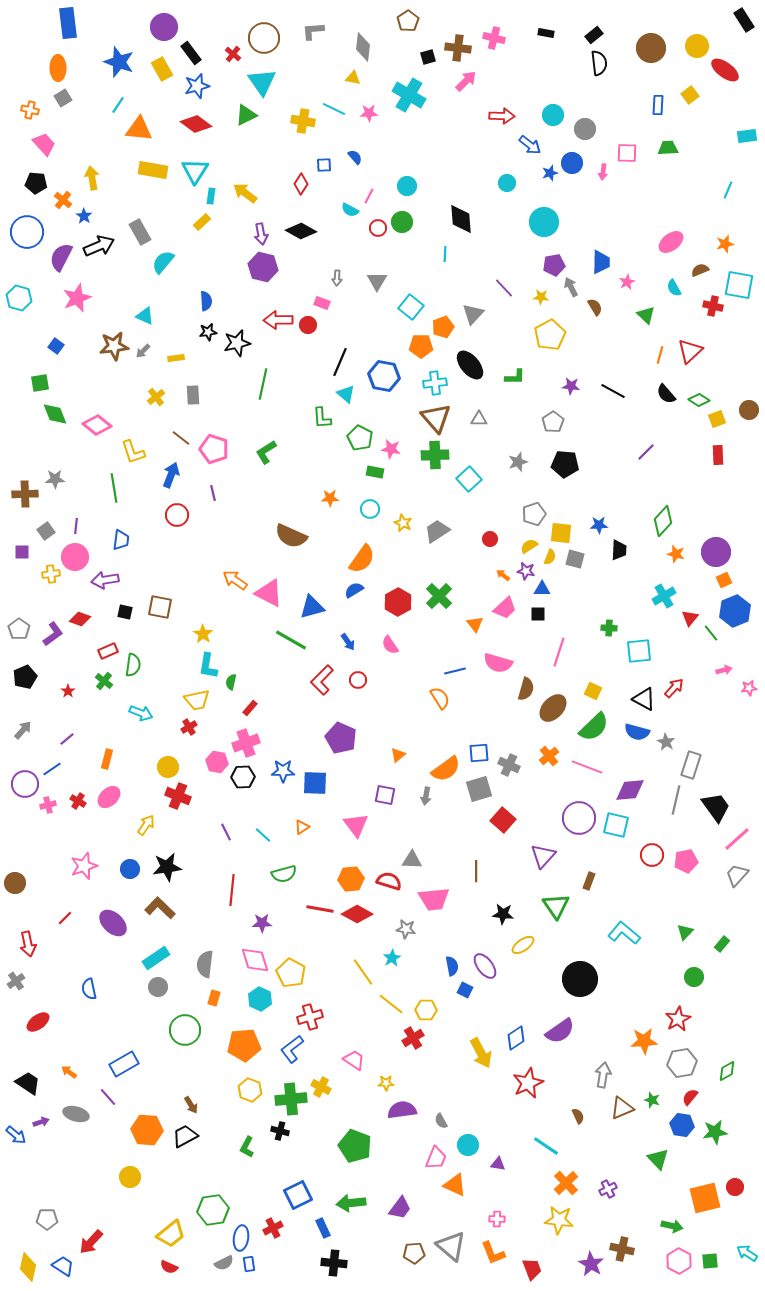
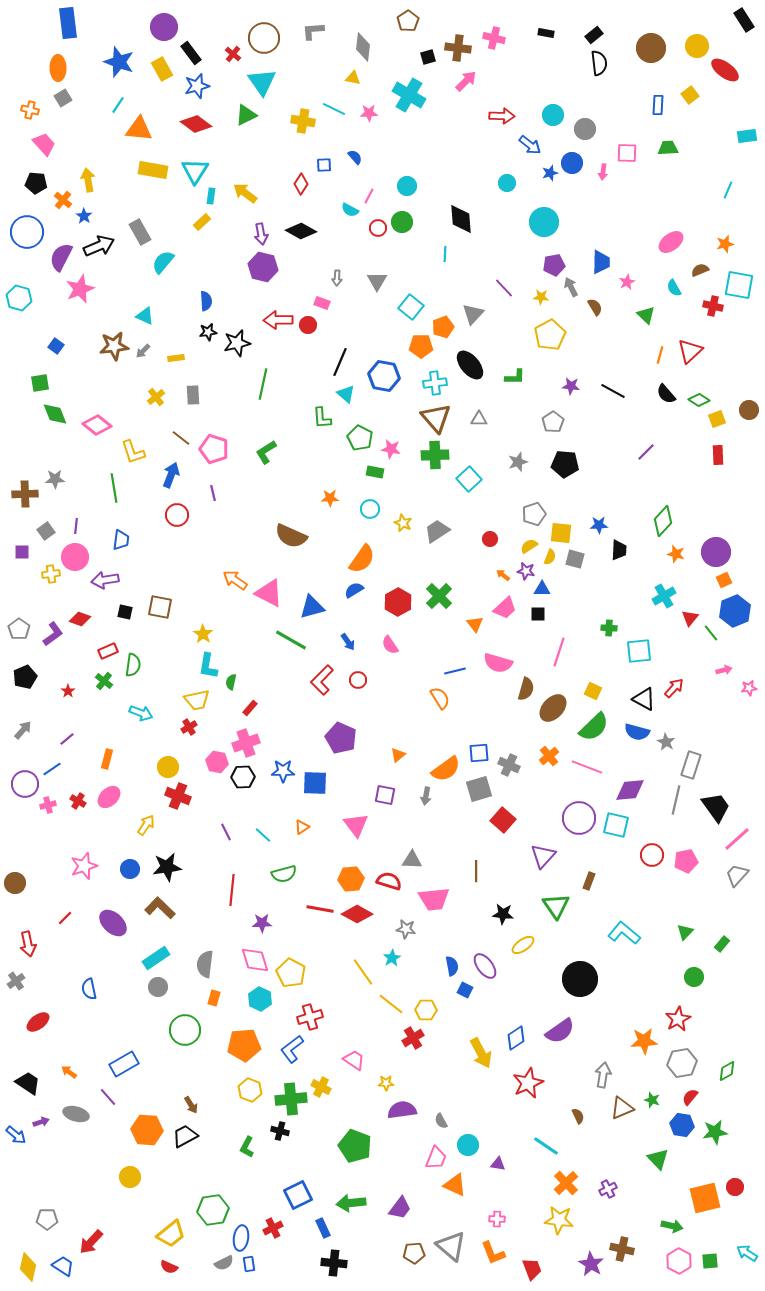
yellow arrow at (92, 178): moved 4 px left, 2 px down
pink star at (77, 298): moved 3 px right, 9 px up
